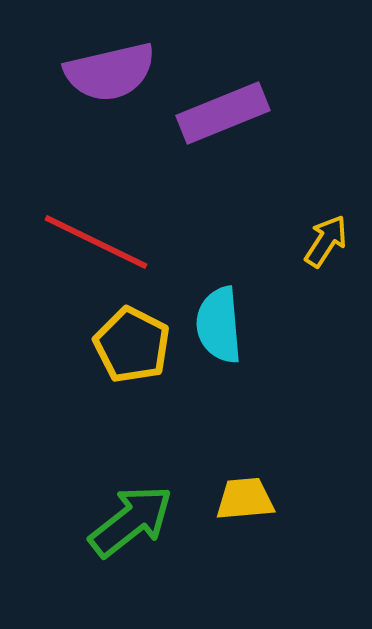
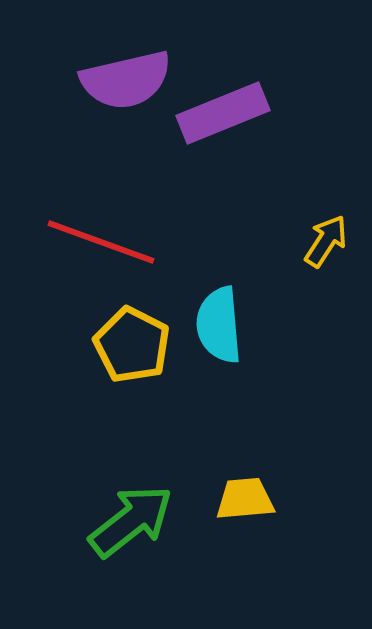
purple semicircle: moved 16 px right, 8 px down
red line: moved 5 px right; rotated 6 degrees counterclockwise
